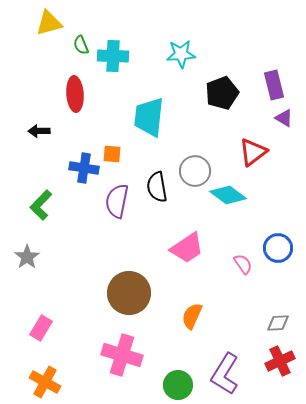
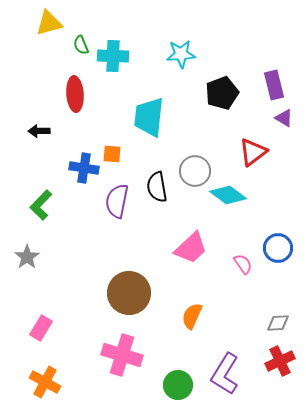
pink trapezoid: moved 4 px right; rotated 9 degrees counterclockwise
